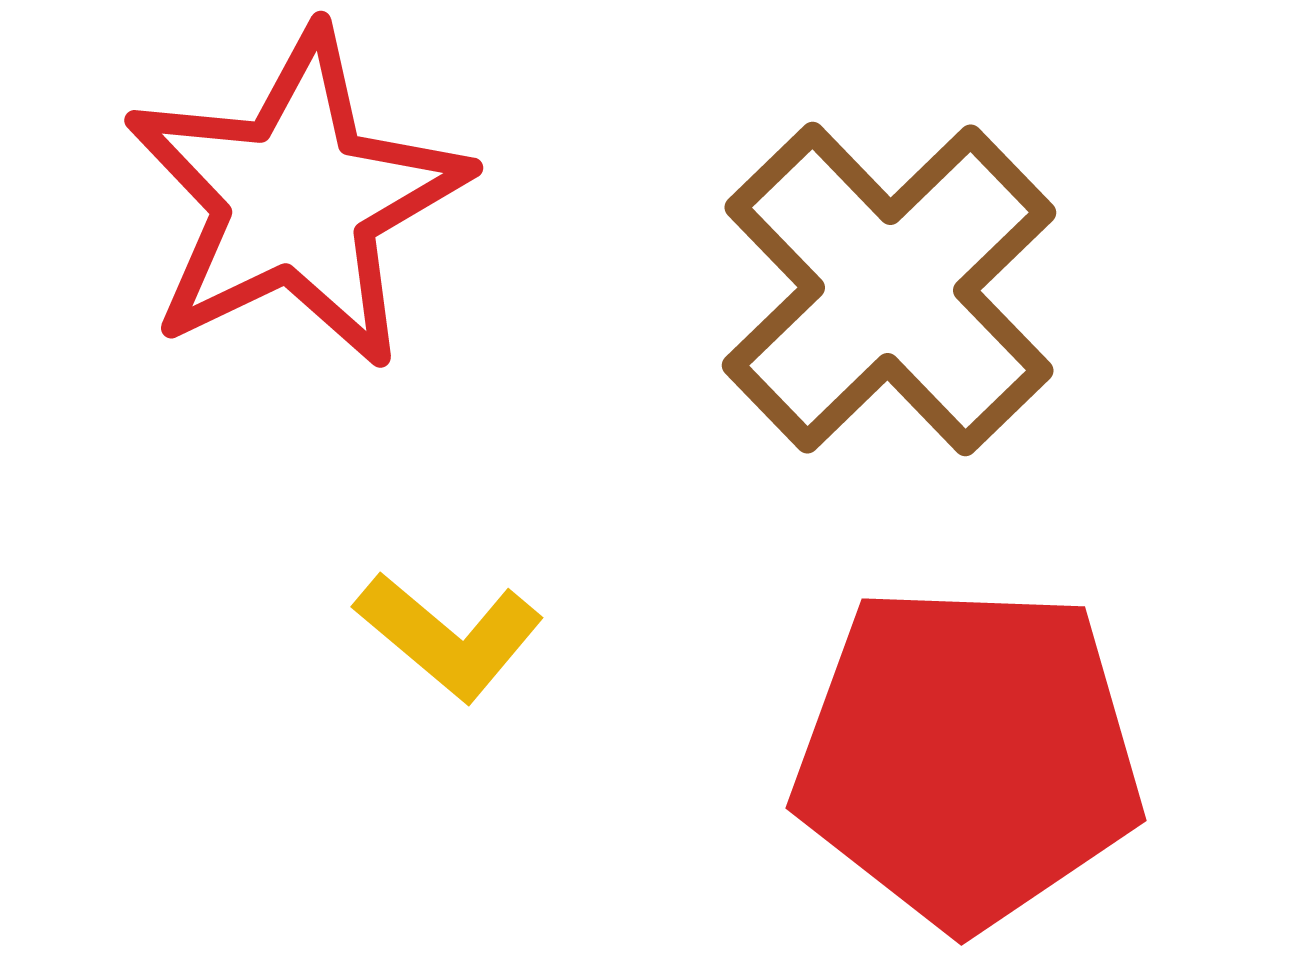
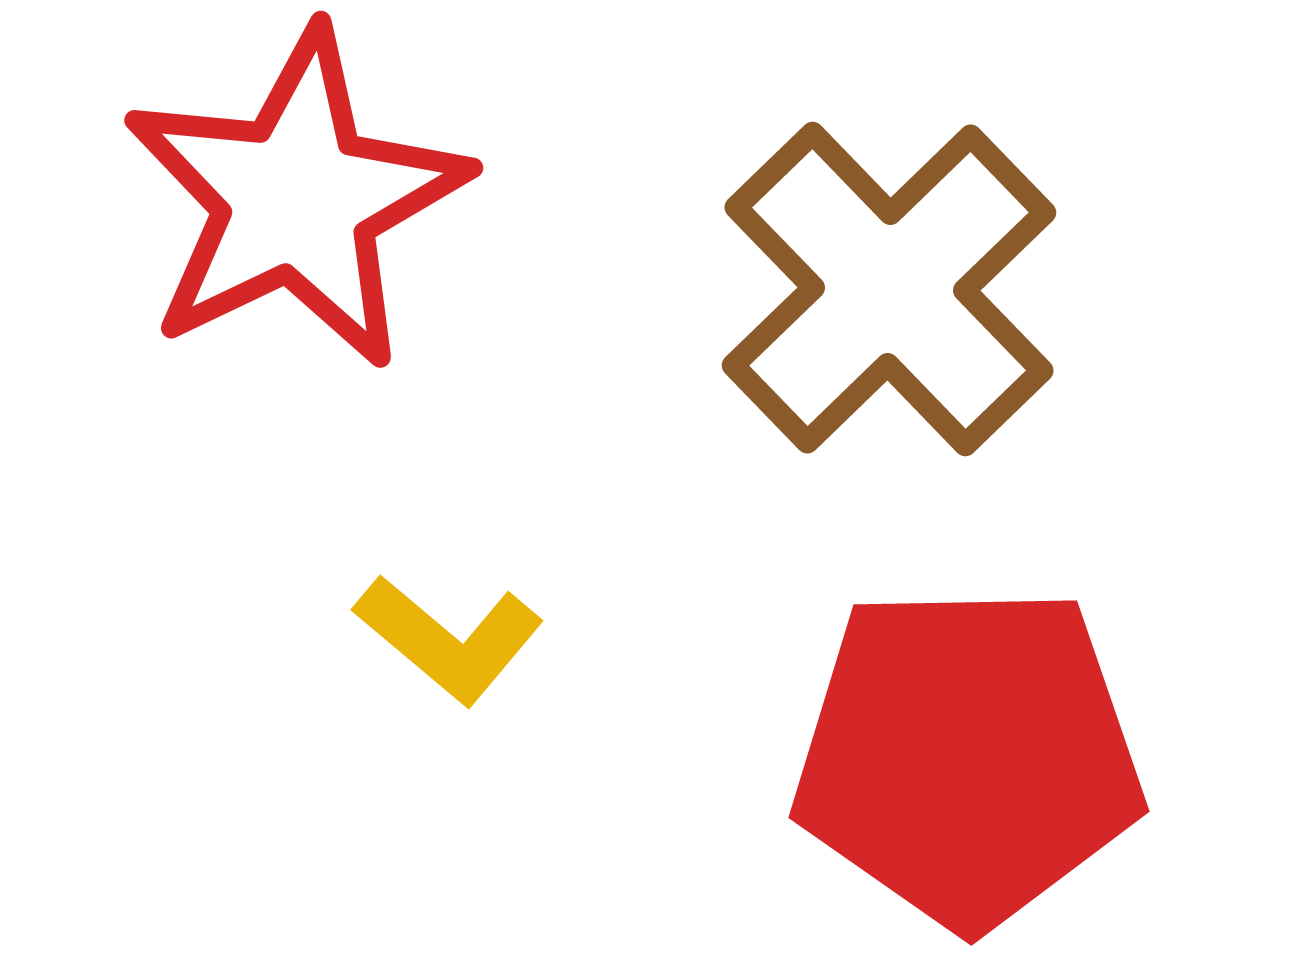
yellow L-shape: moved 3 px down
red pentagon: rotated 3 degrees counterclockwise
